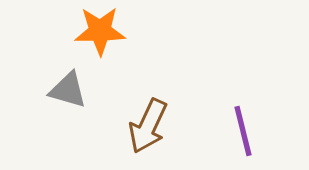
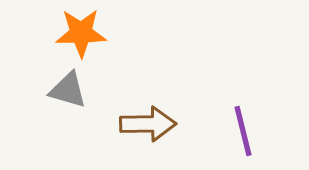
orange star: moved 19 px left, 2 px down
brown arrow: moved 2 px up; rotated 116 degrees counterclockwise
